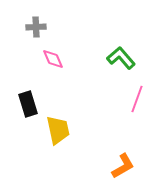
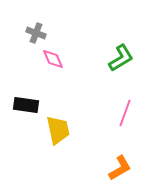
gray cross: moved 6 px down; rotated 24 degrees clockwise
green L-shape: rotated 100 degrees clockwise
pink line: moved 12 px left, 14 px down
black rectangle: moved 2 px left, 1 px down; rotated 65 degrees counterclockwise
orange L-shape: moved 3 px left, 2 px down
